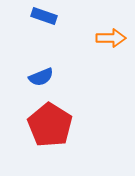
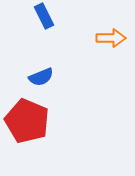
blue rectangle: rotated 45 degrees clockwise
red pentagon: moved 23 px left, 4 px up; rotated 9 degrees counterclockwise
